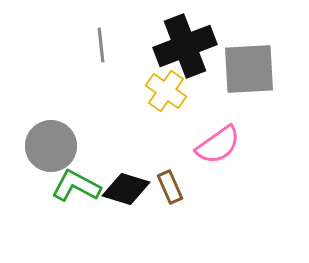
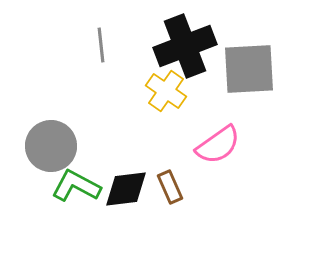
black diamond: rotated 24 degrees counterclockwise
